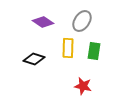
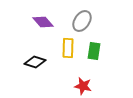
purple diamond: rotated 15 degrees clockwise
black diamond: moved 1 px right, 3 px down
